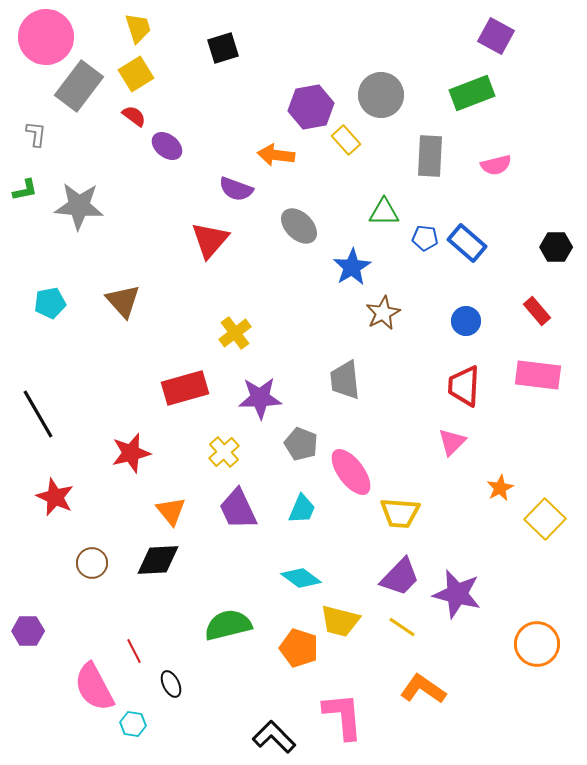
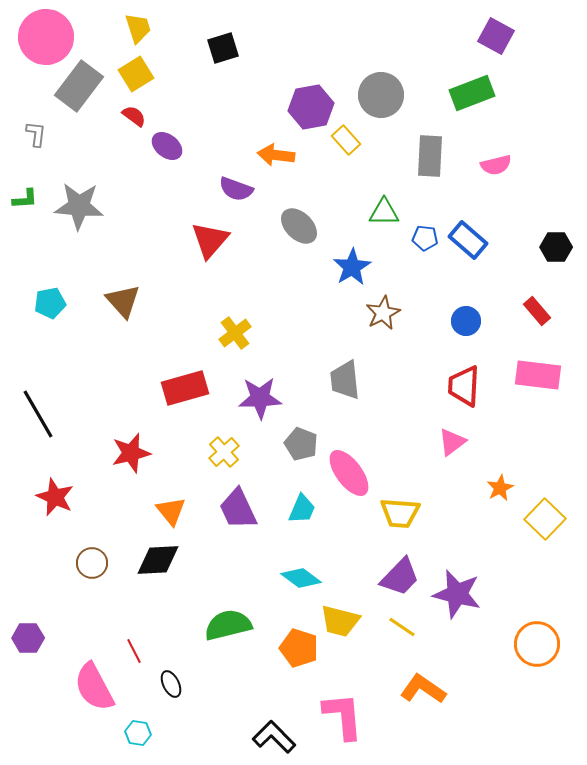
green L-shape at (25, 190): moved 9 px down; rotated 8 degrees clockwise
blue rectangle at (467, 243): moved 1 px right, 3 px up
pink triangle at (452, 442): rotated 8 degrees clockwise
pink ellipse at (351, 472): moved 2 px left, 1 px down
purple hexagon at (28, 631): moved 7 px down
cyan hexagon at (133, 724): moved 5 px right, 9 px down
